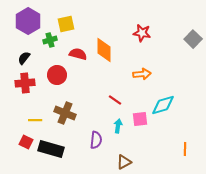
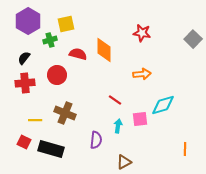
red square: moved 2 px left
